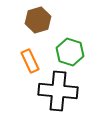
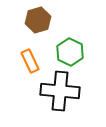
green hexagon: rotated 8 degrees clockwise
black cross: moved 2 px right
